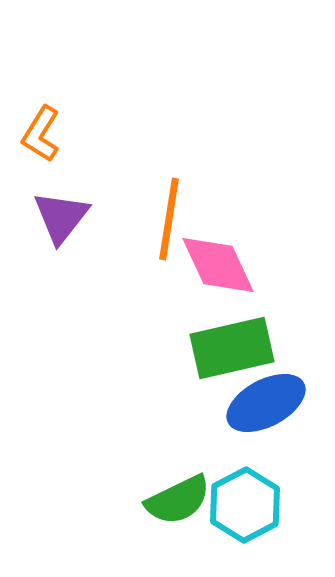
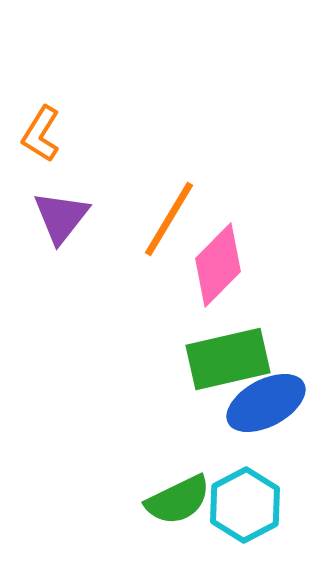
orange line: rotated 22 degrees clockwise
pink diamond: rotated 70 degrees clockwise
green rectangle: moved 4 px left, 11 px down
